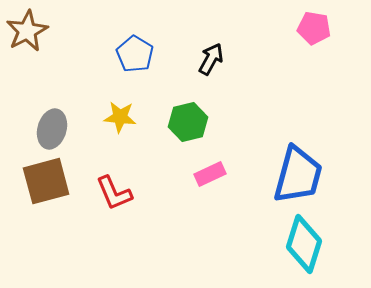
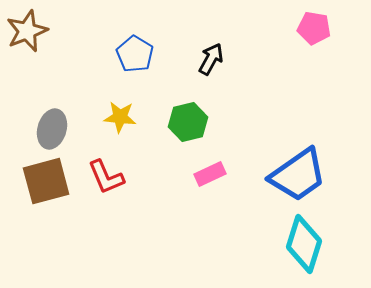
brown star: rotated 6 degrees clockwise
blue trapezoid: rotated 40 degrees clockwise
red L-shape: moved 8 px left, 16 px up
